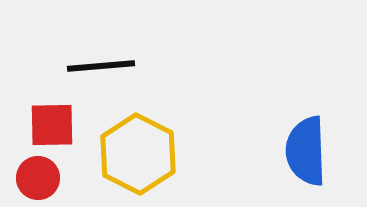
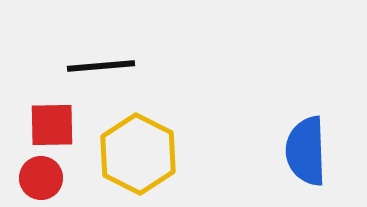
red circle: moved 3 px right
